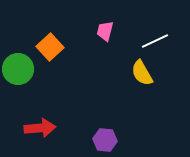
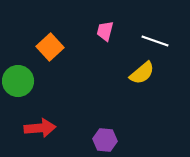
white line: rotated 44 degrees clockwise
green circle: moved 12 px down
yellow semicircle: rotated 100 degrees counterclockwise
